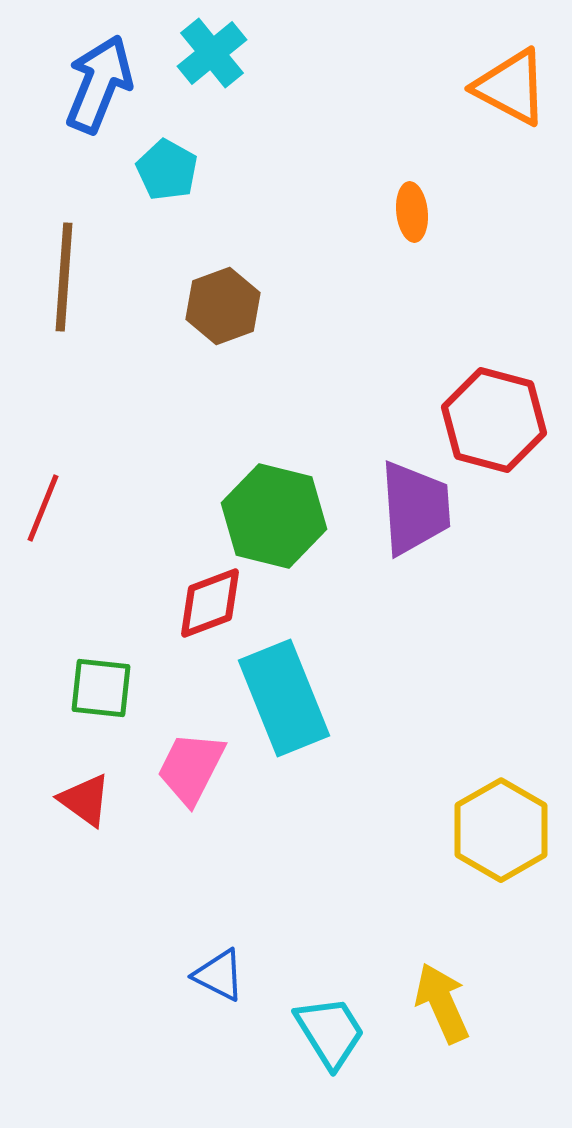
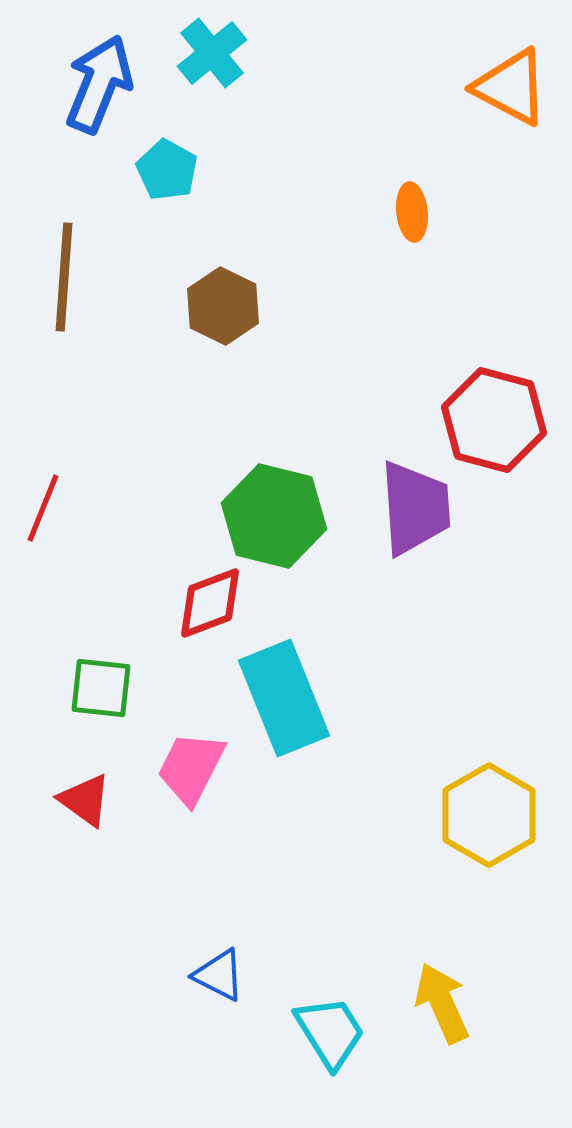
brown hexagon: rotated 14 degrees counterclockwise
yellow hexagon: moved 12 px left, 15 px up
